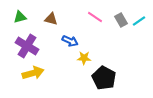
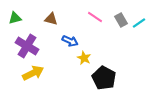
green triangle: moved 5 px left, 1 px down
cyan line: moved 2 px down
yellow star: rotated 24 degrees clockwise
yellow arrow: rotated 10 degrees counterclockwise
